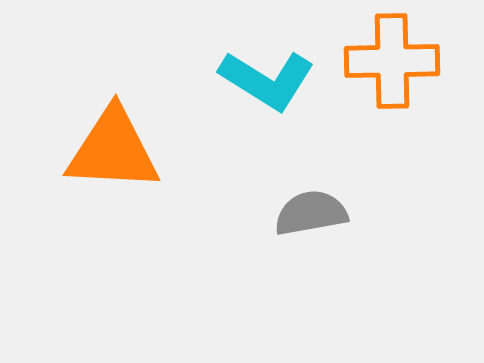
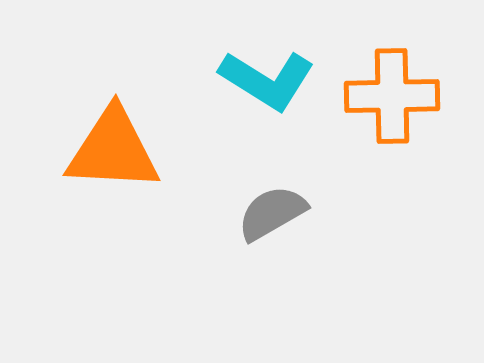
orange cross: moved 35 px down
gray semicircle: moved 39 px left; rotated 20 degrees counterclockwise
